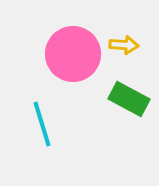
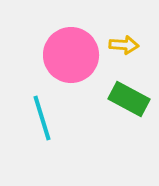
pink circle: moved 2 px left, 1 px down
cyan line: moved 6 px up
